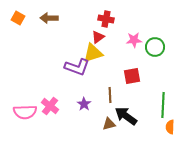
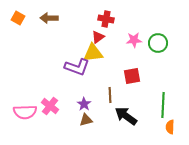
green circle: moved 3 px right, 4 px up
yellow triangle: rotated 10 degrees clockwise
brown triangle: moved 23 px left, 4 px up
